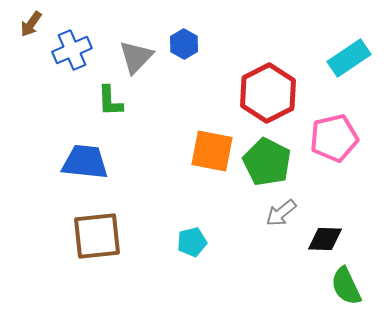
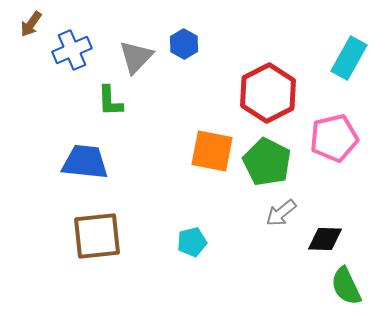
cyan rectangle: rotated 27 degrees counterclockwise
